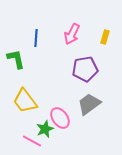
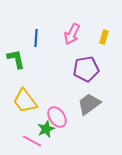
yellow rectangle: moved 1 px left
purple pentagon: moved 1 px right
pink ellipse: moved 3 px left, 1 px up
green star: moved 1 px right
